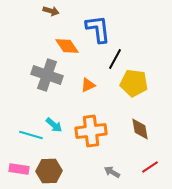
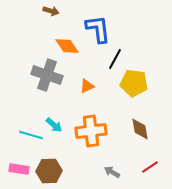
orange triangle: moved 1 px left, 1 px down
